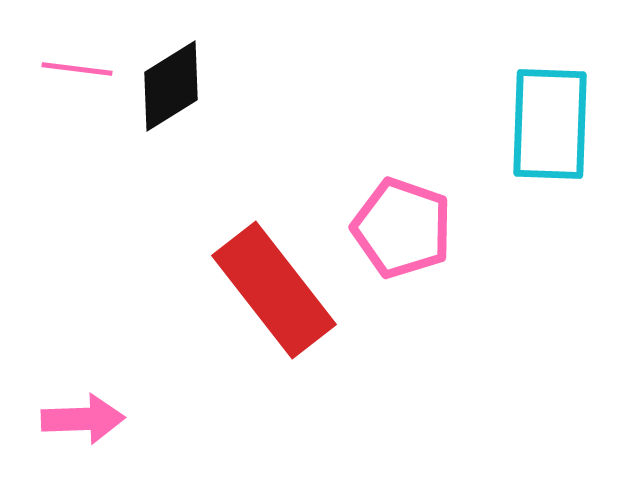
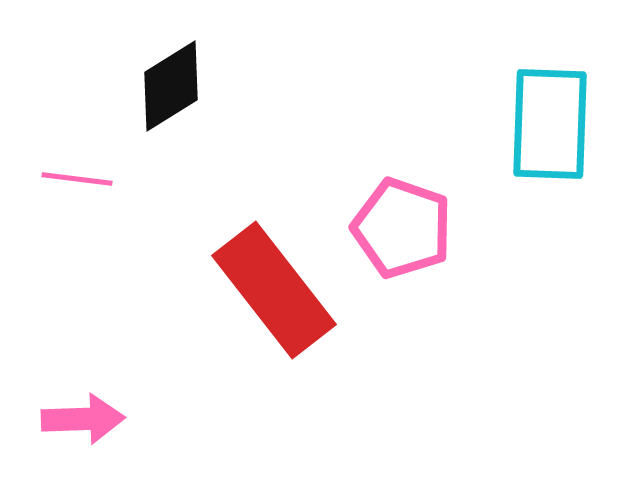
pink line: moved 110 px down
